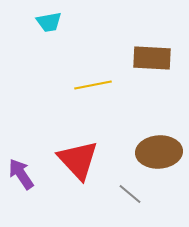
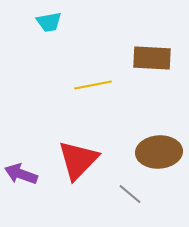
red triangle: rotated 27 degrees clockwise
purple arrow: rotated 36 degrees counterclockwise
